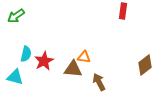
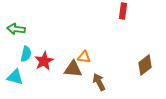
green arrow: moved 13 px down; rotated 42 degrees clockwise
